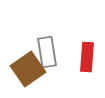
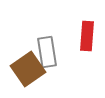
red rectangle: moved 21 px up
